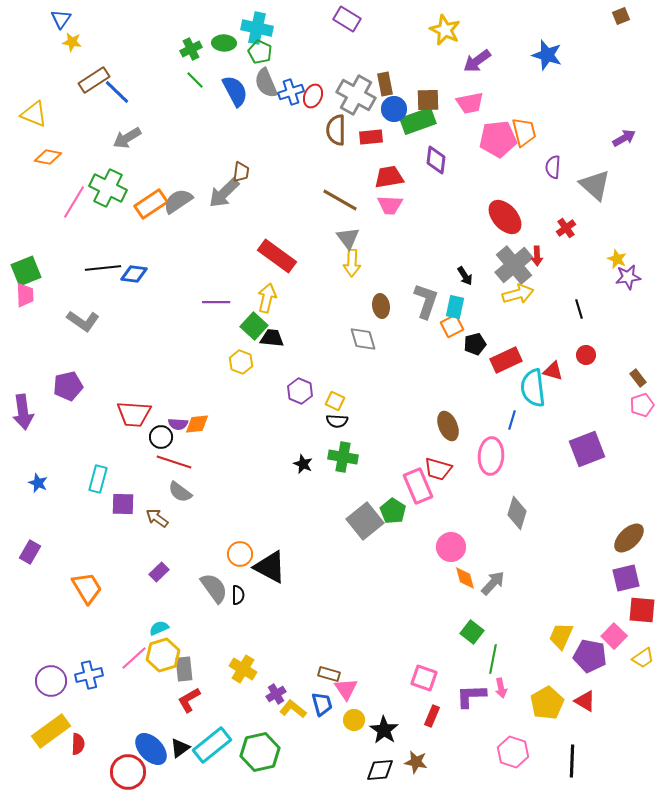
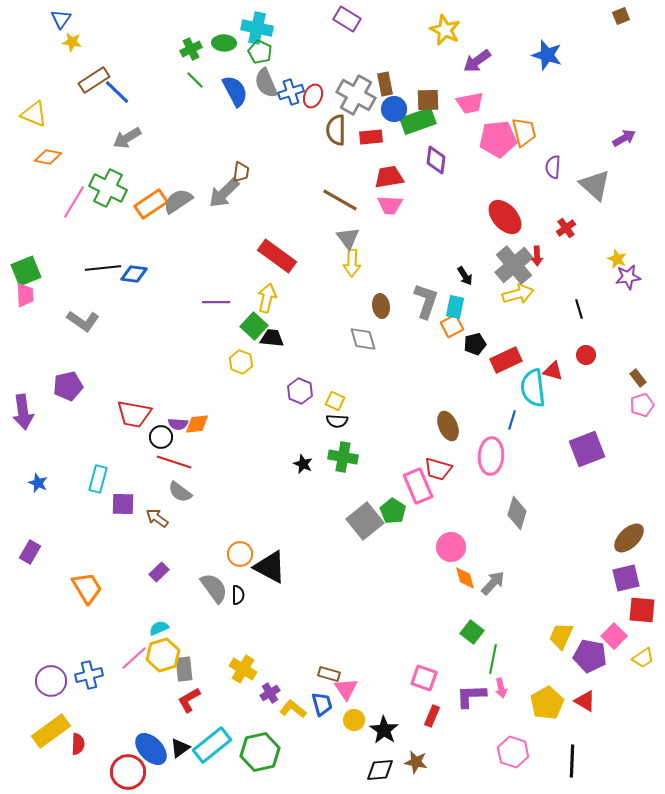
red trapezoid at (134, 414): rotated 6 degrees clockwise
purple cross at (276, 694): moved 6 px left, 1 px up
